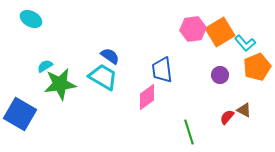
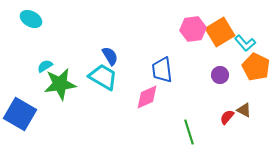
blue semicircle: rotated 24 degrees clockwise
orange pentagon: moved 1 px left; rotated 24 degrees counterclockwise
pink diamond: rotated 12 degrees clockwise
